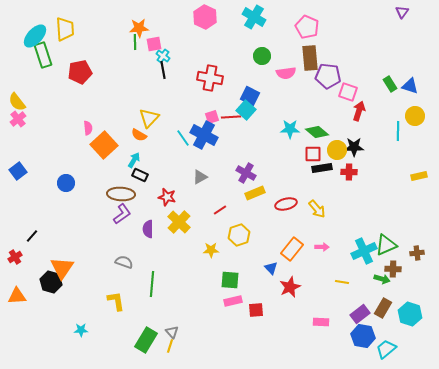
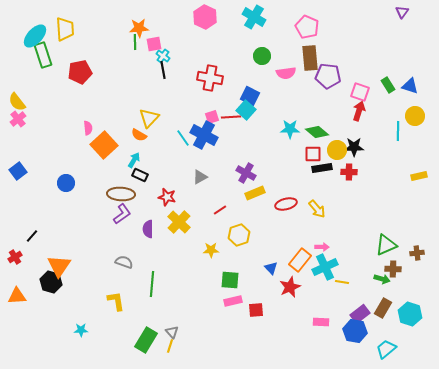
green rectangle at (390, 84): moved 2 px left, 1 px down
pink square at (348, 92): moved 12 px right
orange rectangle at (292, 249): moved 8 px right, 11 px down
cyan cross at (364, 251): moved 39 px left, 16 px down
orange triangle at (62, 268): moved 3 px left, 2 px up
blue hexagon at (363, 336): moved 8 px left, 5 px up
